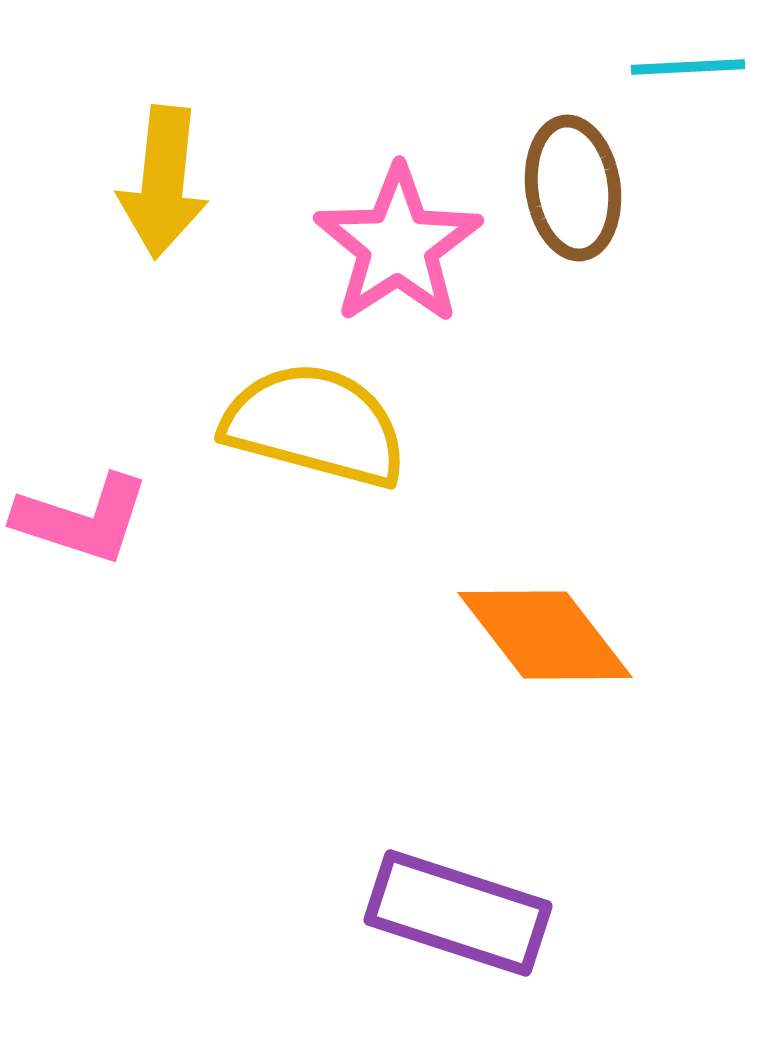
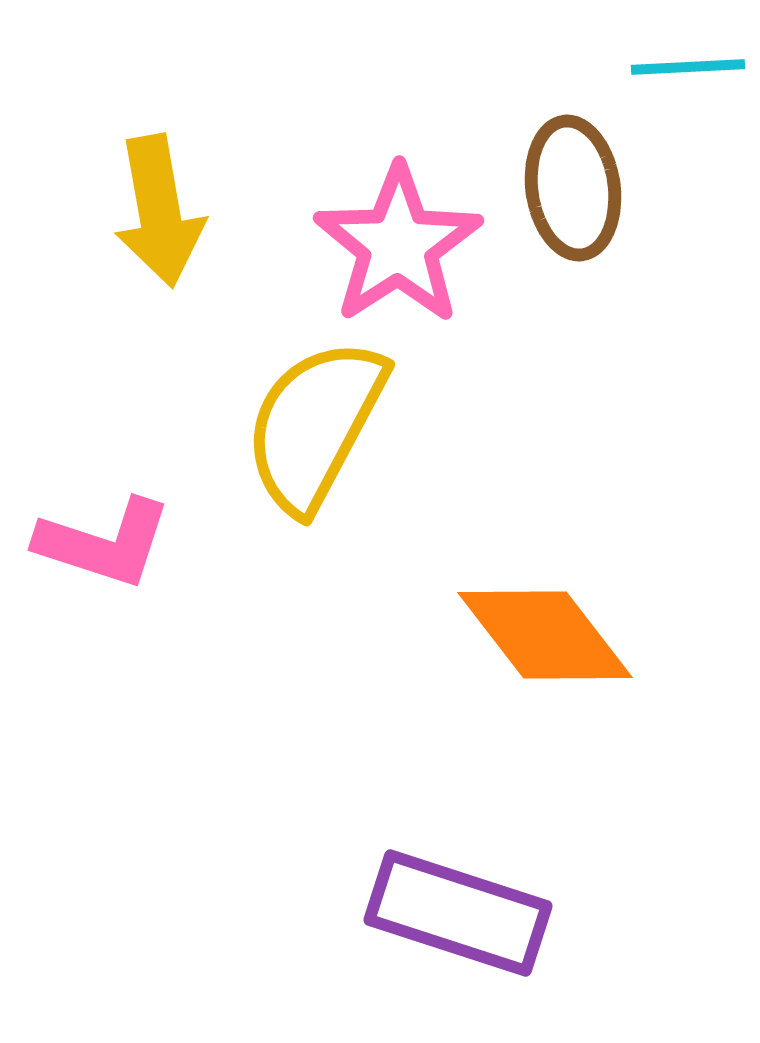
yellow arrow: moved 4 px left, 29 px down; rotated 16 degrees counterclockwise
yellow semicircle: rotated 77 degrees counterclockwise
pink L-shape: moved 22 px right, 24 px down
